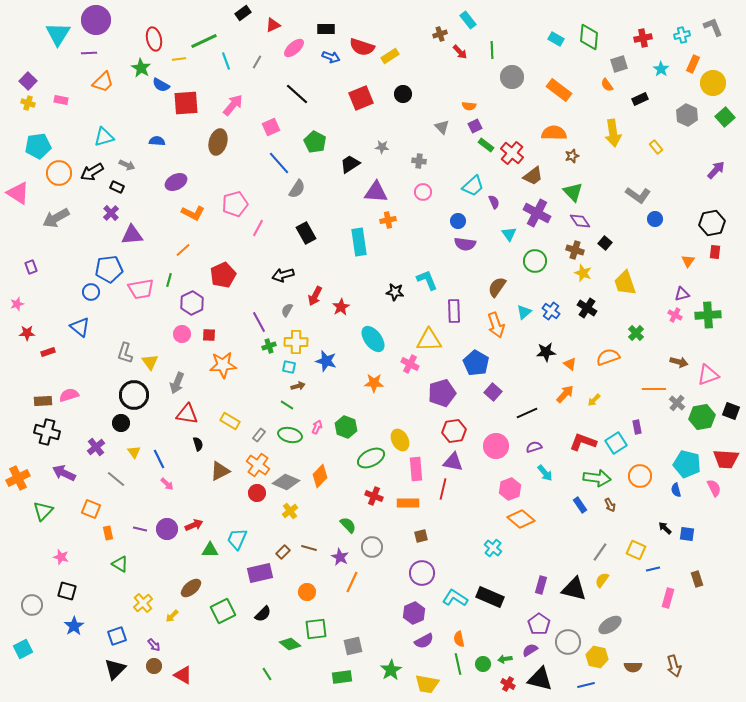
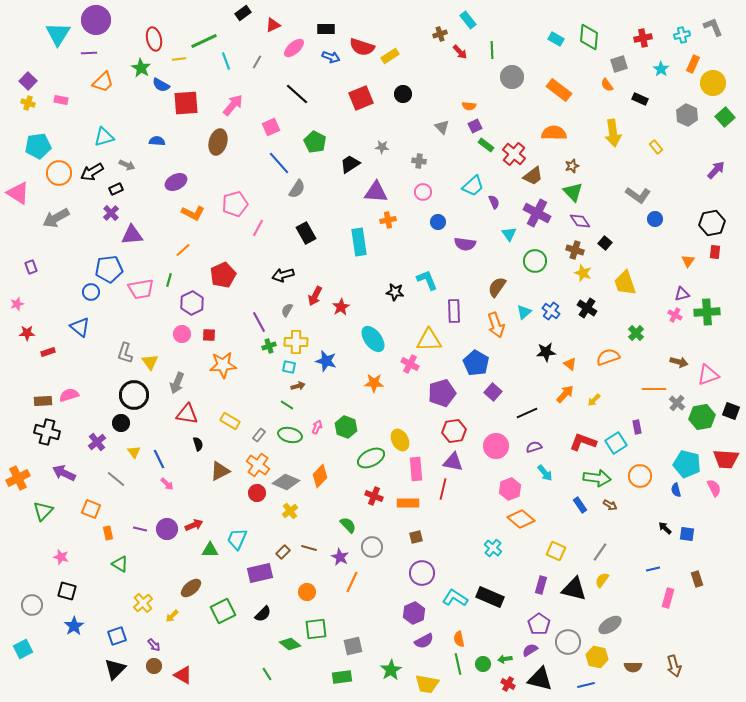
black rectangle at (640, 99): rotated 49 degrees clockwise
red cross at (512, 153): moved 2 px right, 1 px down
brown star at (572, 156): moved 10 px down
black rectangle at (117, 187): moved 1 px left, 2 px down; rotated 48 degrees counterclockwise
blue circle at (458, 221): moved 20 px left, 1 px down
green cross at (708, 315): moved 1 px left, 3 px up
purple cross at (96, 447): moved 1 px right, 5 px up
brown arrow at (610, 505): rotated 32 degrees counterclockwise
brown square at (421, 536): moved 5 px left, 1 px down
yellow square at (636, 550): moved 80 px left, 1 px down
